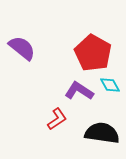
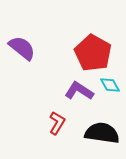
red L-shape: moved 4 px down; rotated 25 degrees counterclockwise
